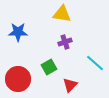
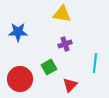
purple cross: moved 2 px down
cyan line: rotated 54 degrees clockwise
red circle: moved 2 px right
